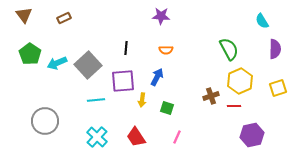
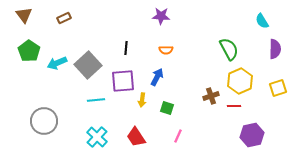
green pentagon: moved 1 px left, 3 px up
gray circle: moved 1 px left
pink line: moved 1 px right, 1 px up
